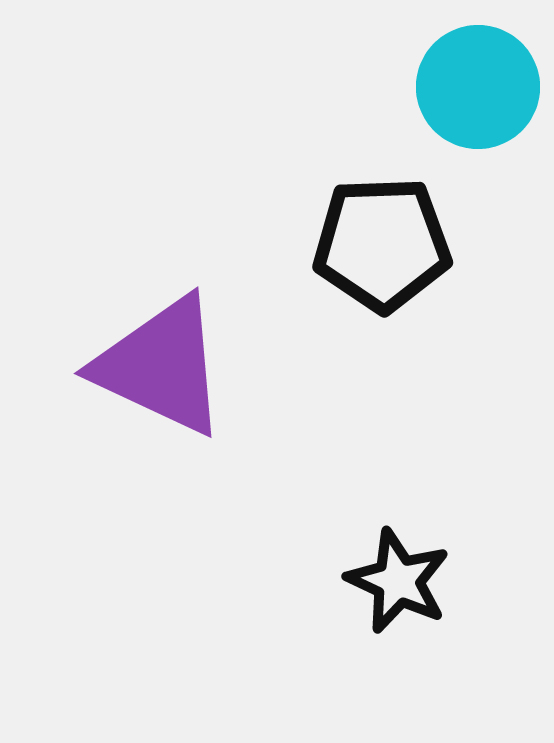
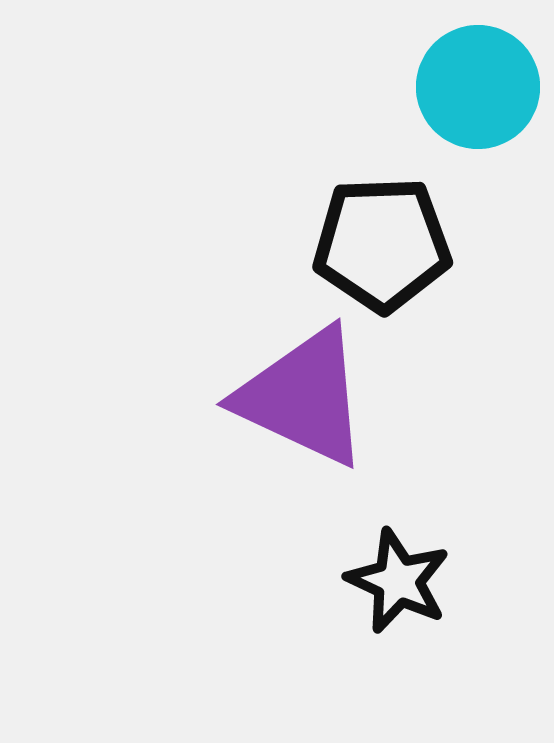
purple triangle: moved 142 px right, 31 px down
